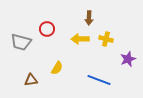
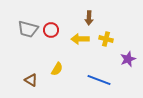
red circle: moved 4 px right, 1 px down
gray trapezoid: moved 7 px right, 13 px up
yellow semicircle: moved 1 px down
brown triangle: rotated 40 degrees clockwise
